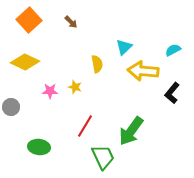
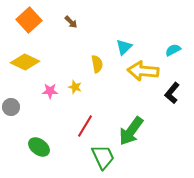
green ellipse: rotated 30 degrees clockwise
